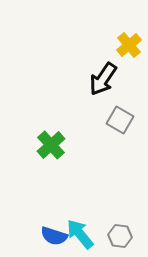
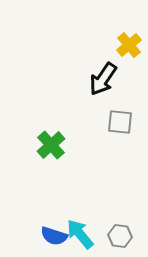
gray square: moved 2 px down; rotated 24 degrees counterclockwise
